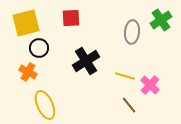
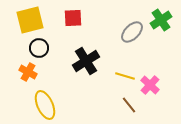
red square: moved 2 px right
yellow square: moved 4 px right, 3 px up
gray ellipse: rotated 40 degrees clockwise
